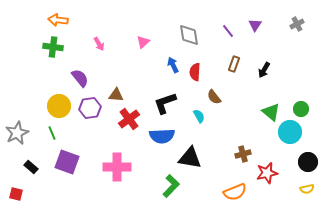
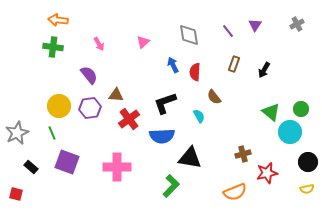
purple semicircle: moved 9 px right, 3 px up
